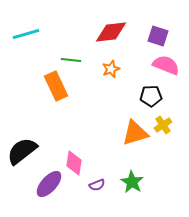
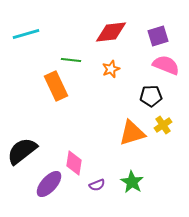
purple square: rotated 35 degrees counterclockwise
orange triangle: moved 3 px left
